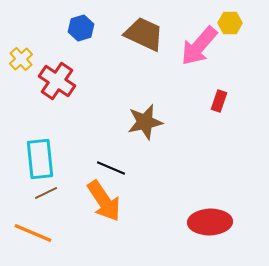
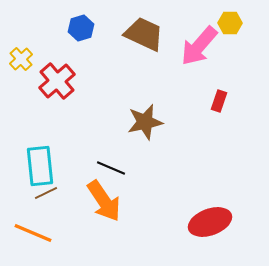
red cross: rotated 15 degrees clockwise
cyan rectangle: moved 7 px down
red ellipse: rotated 18 degrees counterclockwise
